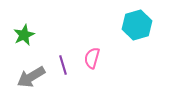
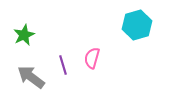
gray arrow: rotated 68 degrees clockwise
